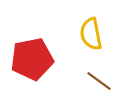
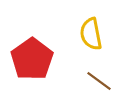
red pentagon: rotated 24 degrees counterclockwise
